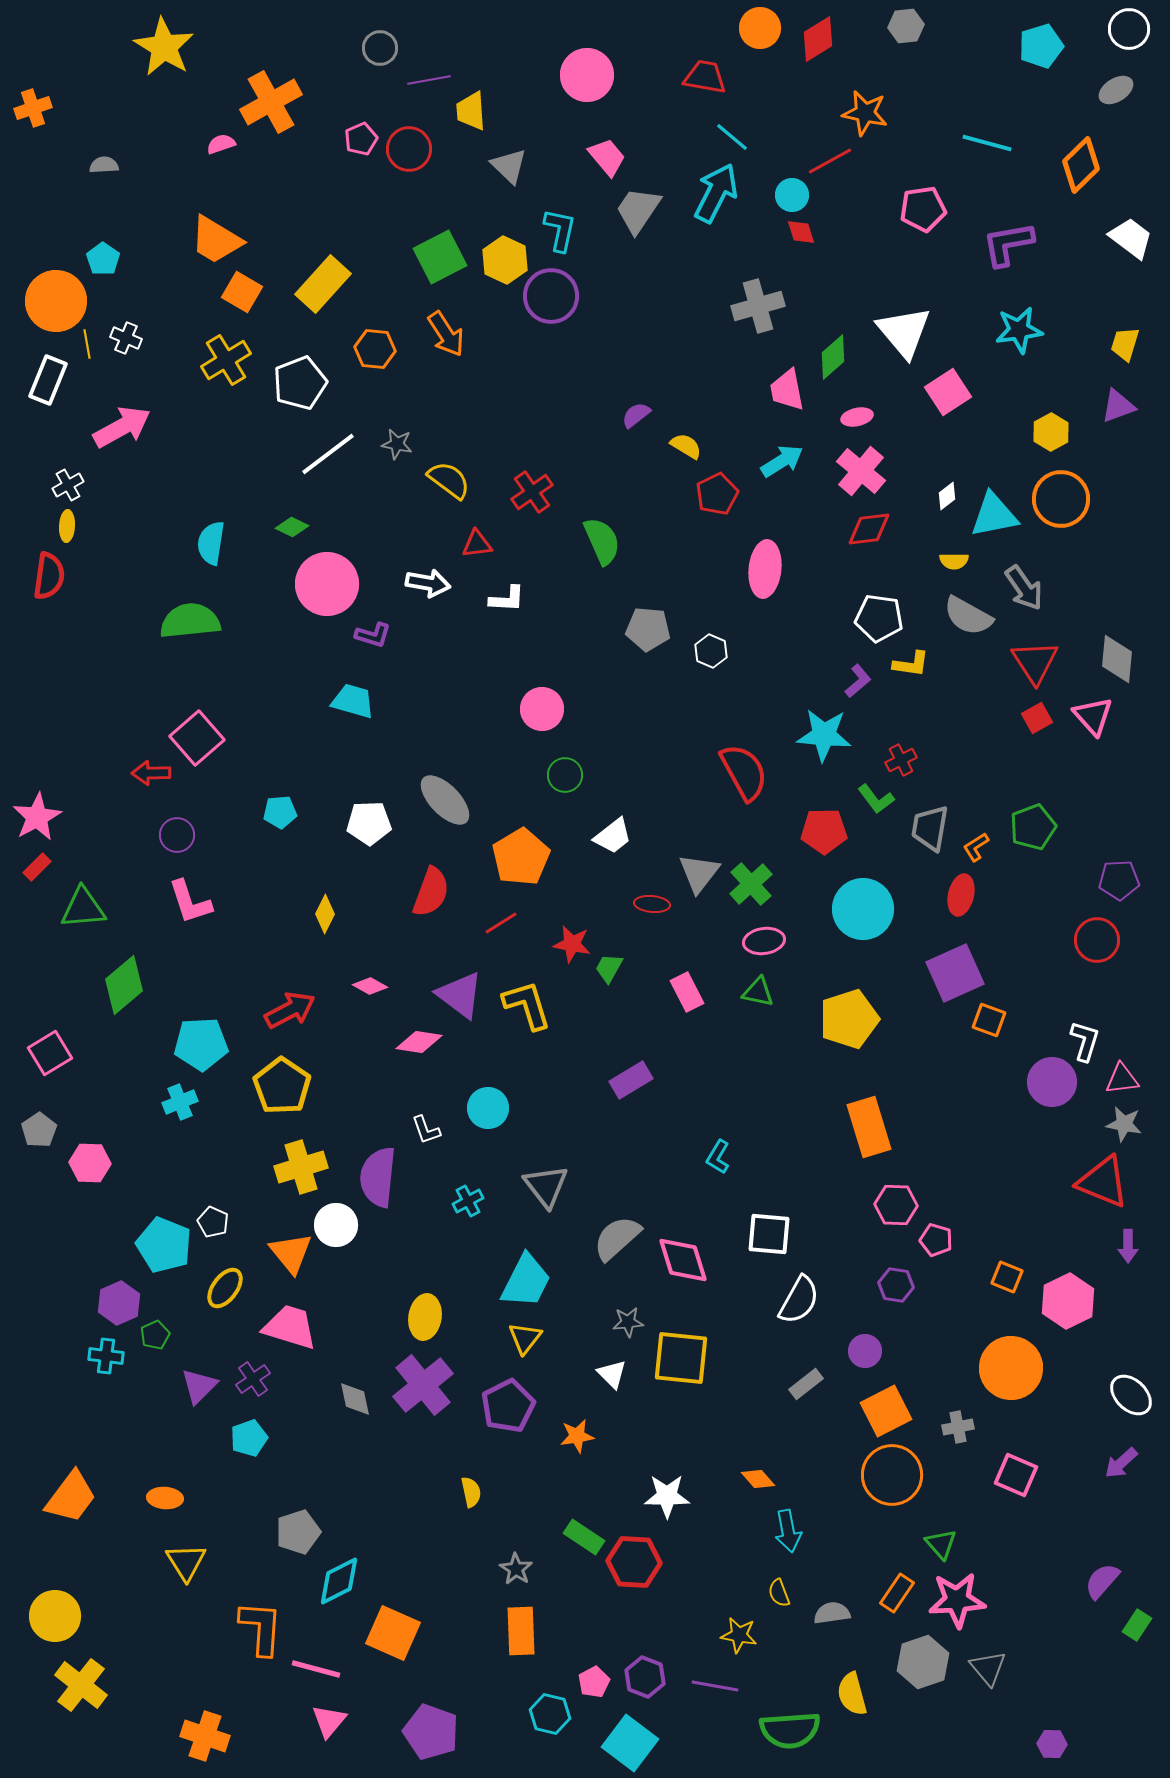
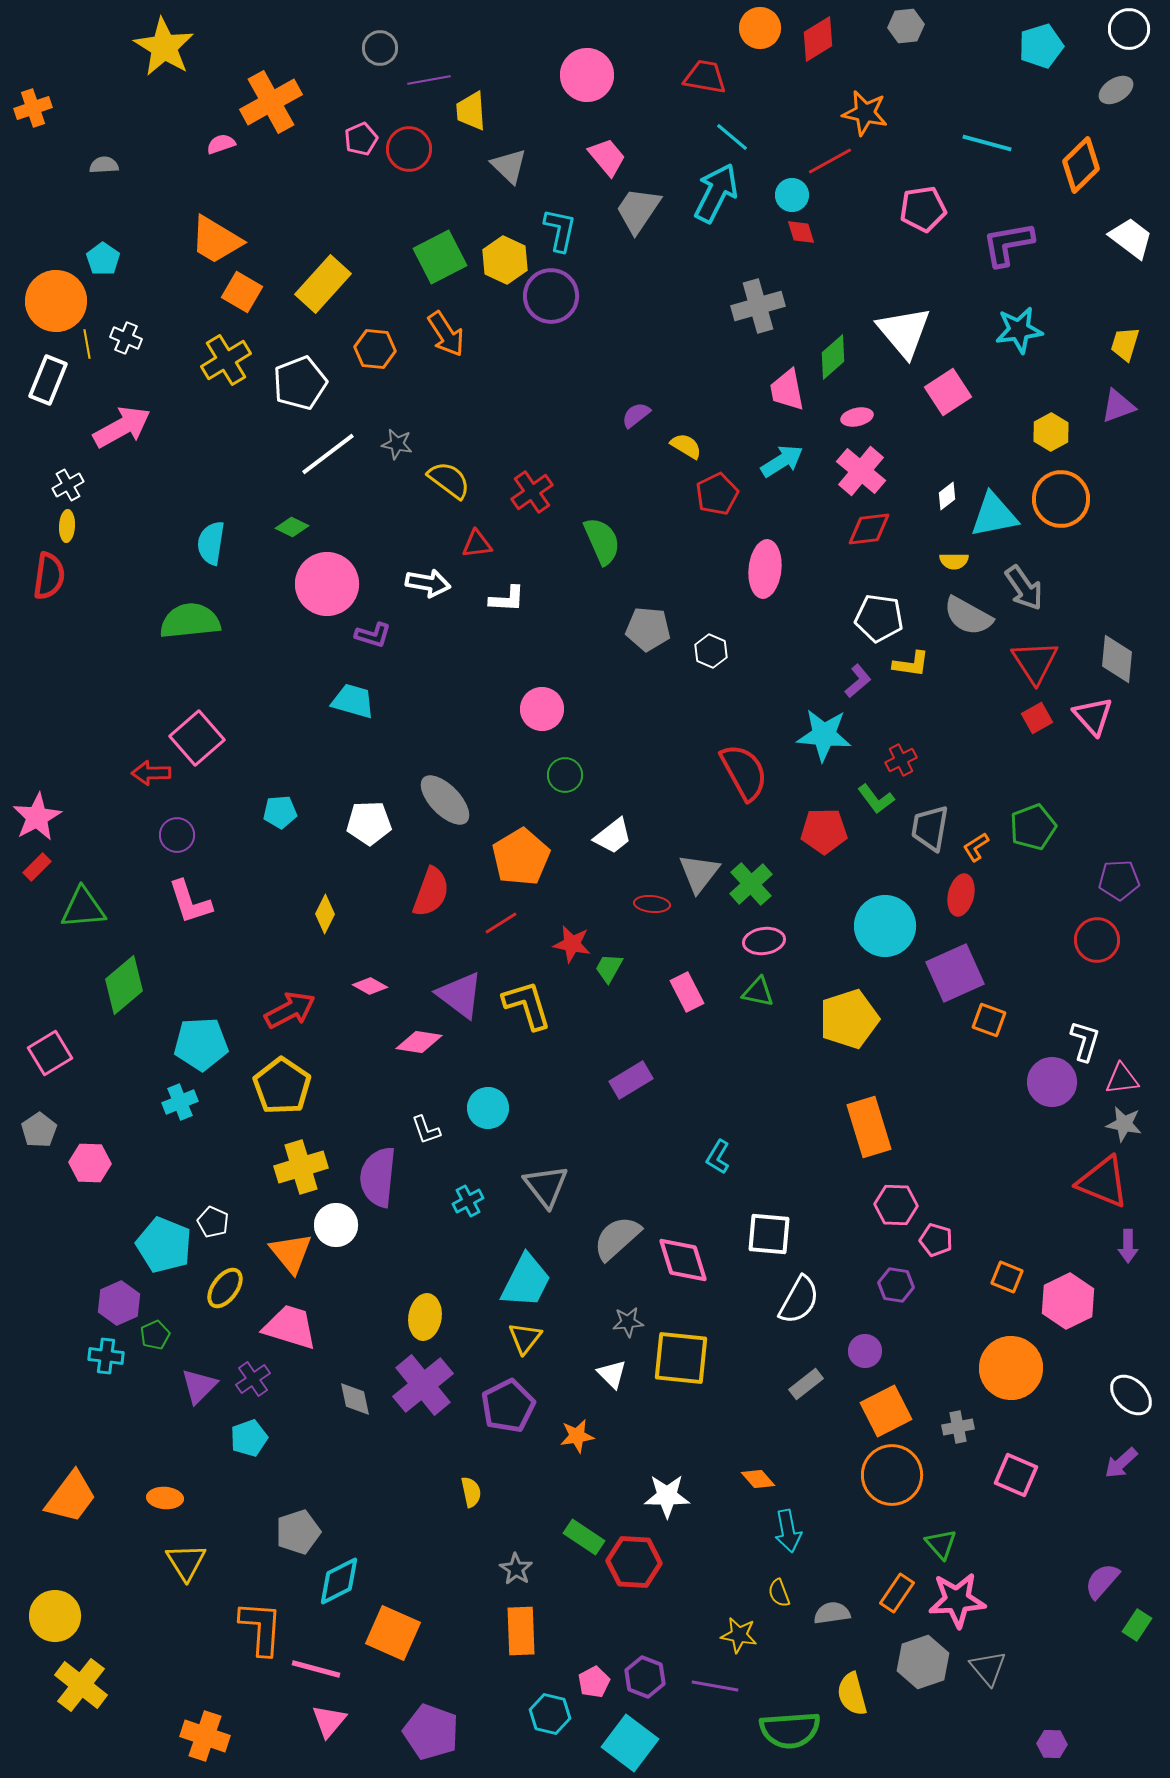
cyan circle at (863, 909): moved 22 px right, 17 px down
